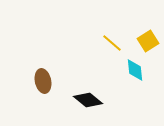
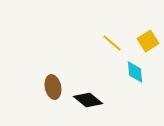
cyan diamond: moved 2 px down
brown ellipse: moved 10 px right, 6 px down
